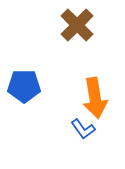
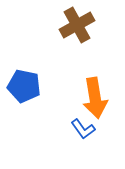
brown cross: rotated 16 degrees clockwise
blue pentagon: rotated 12 degrees clockwise
